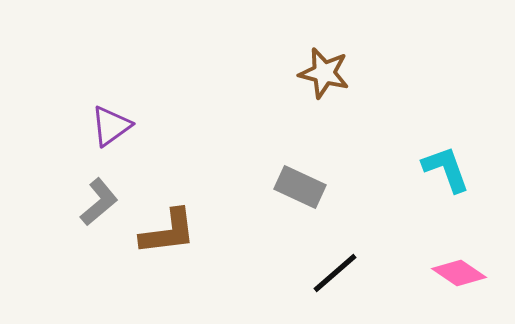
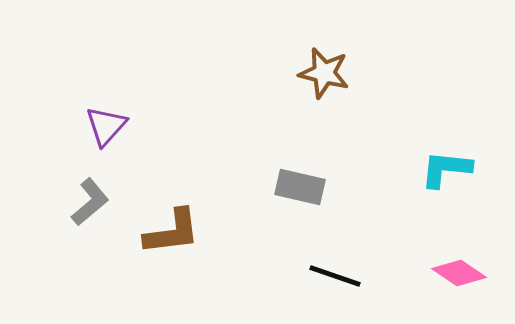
purple triangle: moved 5 px left; rotated 12 degrees counterclockwise
cyan L-shape: rotated 64 degrees counterclockwise
gray rectangle: rotated 12 degrees counterclockwise
gray L-shape: moved 9 px left
brown L-shape: moved 4 px right
black line: moved 3 px down; rotated 60 degrees clockwise
